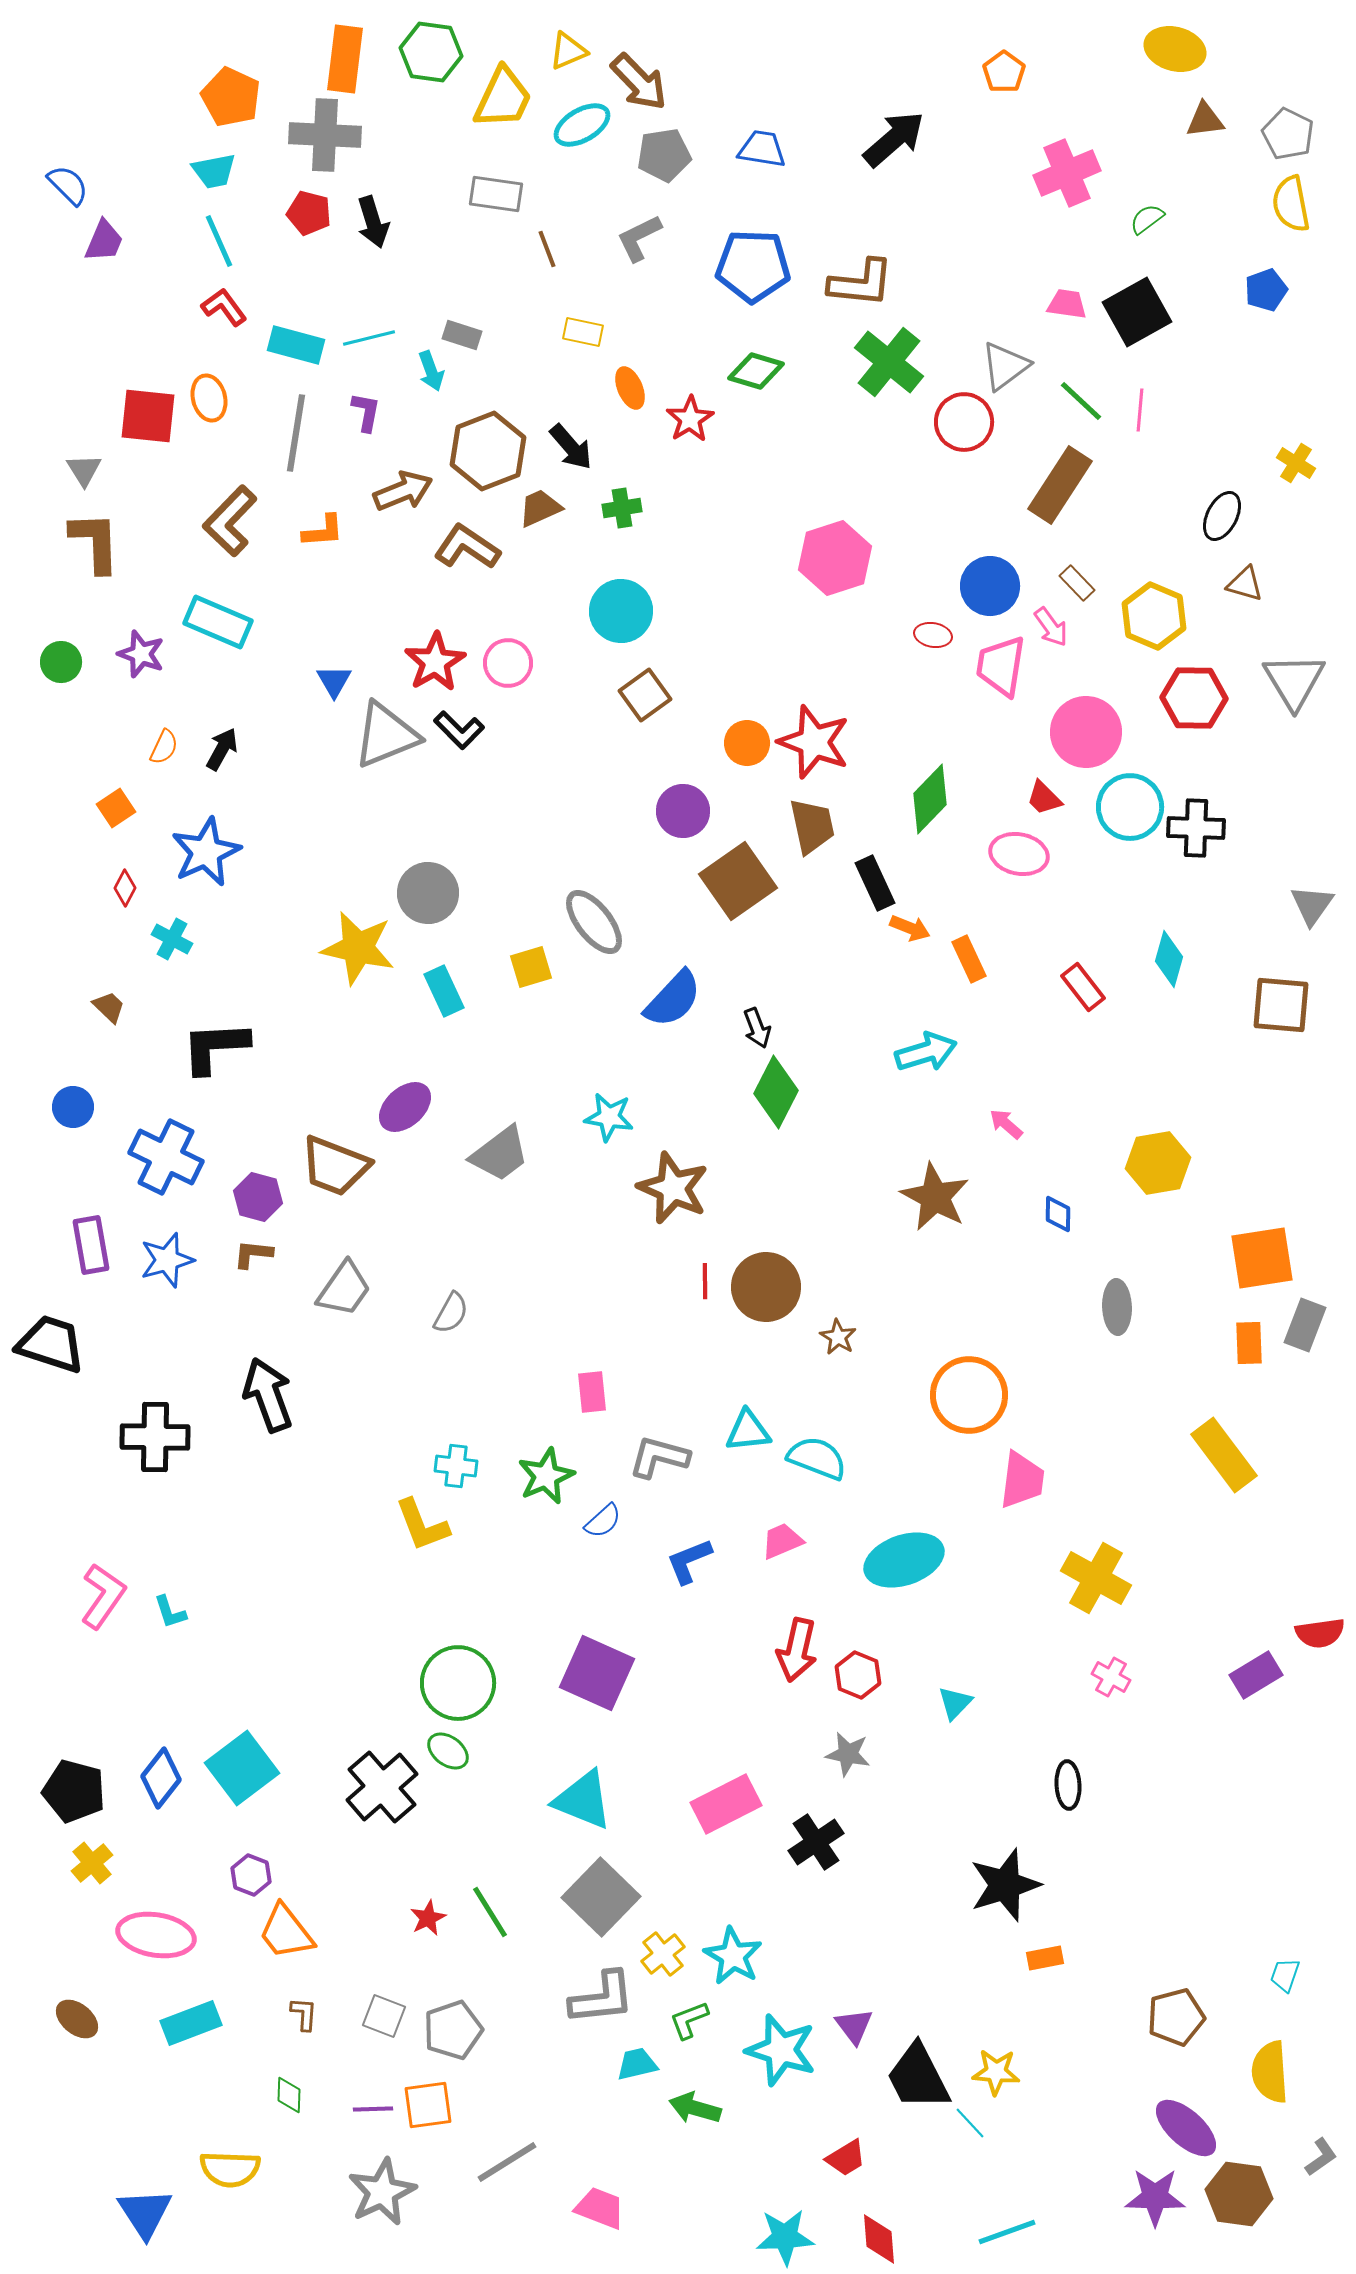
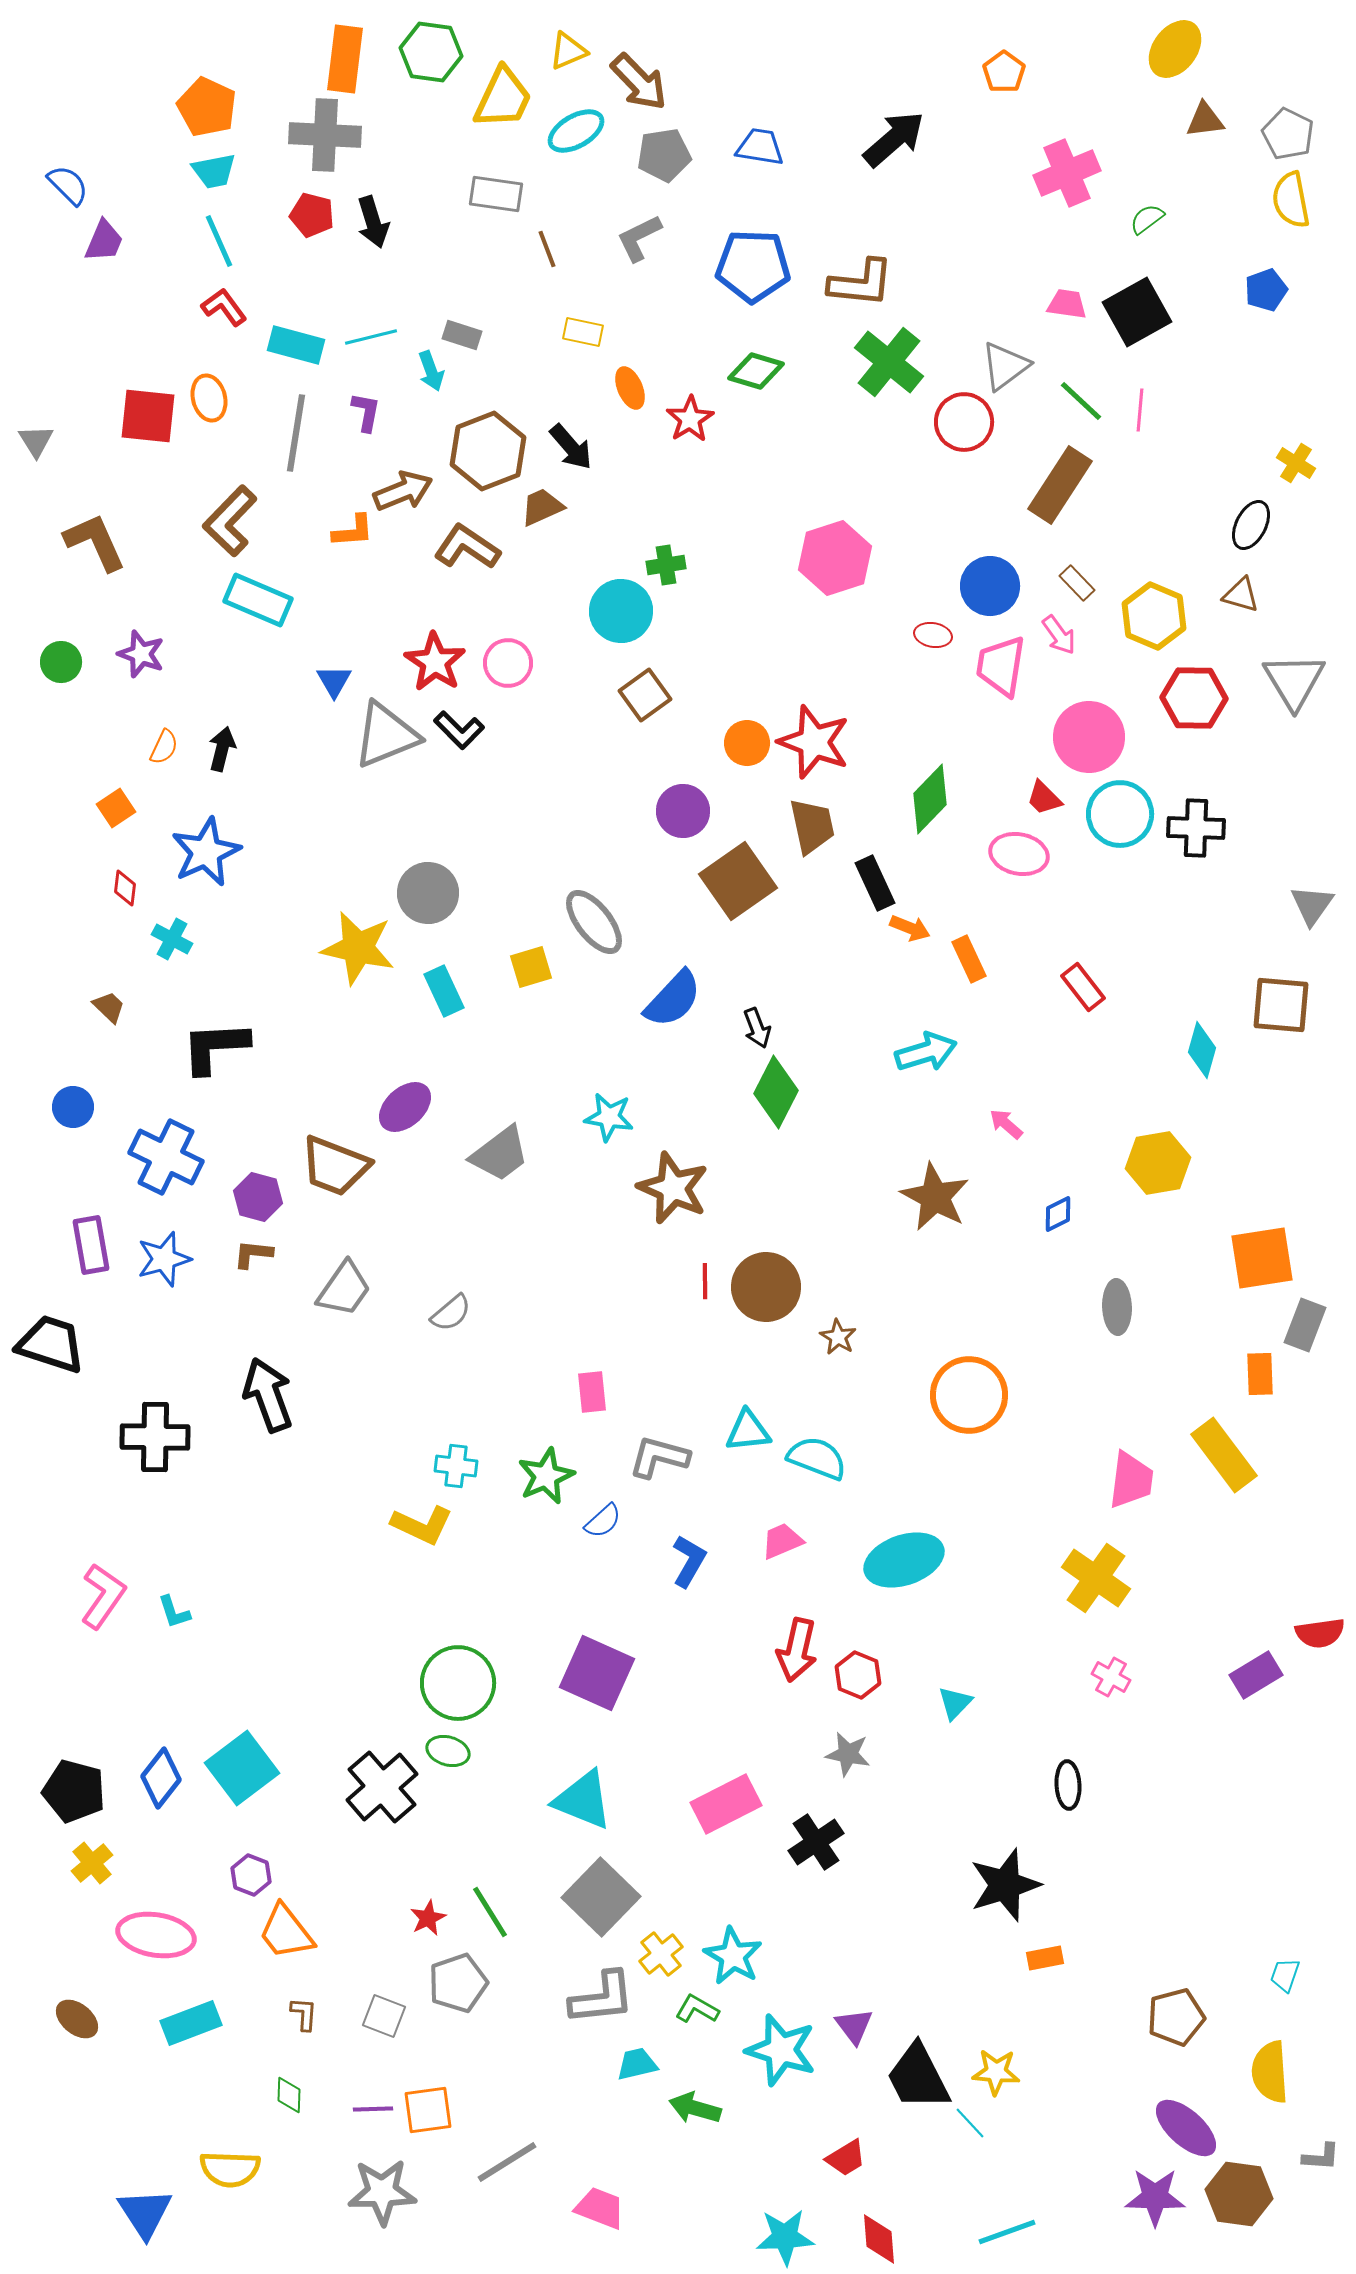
yellow ellipse at (1175, 49): rotated 68 degrees counterclockwise
orange pentagon at (231, 97): moved 24 px left, 10 px down
cyan ellipse at (582, 125): moved 6 px left, 6 px down
blue trapezoid at (762, 149): moved 2 px left, 2 px up
yellow semicircle at (1291, 204): moved 4 px up
red pentagon at (309, 213): moved 3 px right, 2 px down
cyan line at (369, 338): moved 2 px right, 1 px up
gray triangle at (84, 470): moved 48 px left, 29 px up
brown trapezoid at (540, 508): moved 2 px right, 1 px up
green cross at (622, 508): moved 44 px right, 57 px down
black ellipse at (1222, 516): moved 29 px right, 9 px down
orange L-shape at (323, 531): moved 30 px right
brown L-shape at (95, 542): rotated 22 degrees counterclockwise
brown triangle at (1245, 584): moved 4 px left, 11 px down
cyan rectangle at (218, 622): moved 40 px right, 22 px up
pink arrow at (1051, 627): moved 8 px right, 8 px down
red star at (435, 662): rotated 8 degrees counterclockwise
pink circle at (1086, 732): moved 3 px right, 5 px down
black arrow at (222, 749): rotated 15 degrees counterclockwise
cyan circle at (1130, 807): moved 10 px left, 7 px down
red diamond at (125, 888): rotated 21 degrees counterclockwise
cyan diamond at (1169, 959): moved 33 px right, 91 px down
blue diamond at (1058, 1214): rotated 63 degrees clockwise
blue star at (167, 1260): moved 3 px left, 1 px up
gray semicircle at (451, 1313): rotated 21 degrees clockwise
orange rectangle at (1249, 1343): moved 11 px right, 31 px down
pink trapezoid at (1022, 1480): moved 109 px right
yellow L-shape at (422, 1525): rotated 44 degrees counterclockwise
blue L-shape at (689, 1561): rotated 142 degrees clockwise
yellow cross at (1096, 1578): rotated 6 degrees clockwise
cyan L-shape at (170, 1612): moved 4 px right
green ellipse at (448, 1751): rotated 21 degrees counterclockwise
yellow cross at (663, 1954): moved 2 px left
green L-shape at (689, 2020): moved 8 px right, 11 px up; rotated 51 degrees clockwise
gray pentagon at (453, 2030): moved 5 px right, 47 px up
orange square at (428, 2105): moved 5 px down
gray L-shape at (1321, 2157): rotated 39 degrees clockwise
gray star at (382, 2192): rotated 24 degrees clockwise
